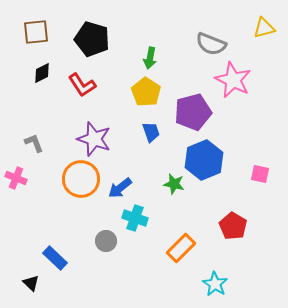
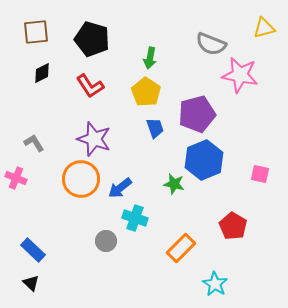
pink star: moved 7 px right, 5 px up; rotated 15 degrees counterclockwise
red L-shape: moved 8 px right, 1 px down
purple pentagon: moved 4 px right, 2 px down
blue trapezoid: moved 4 px right, 4 px up
gray L-shape: rotated 10 degrees counterclockwise
blue rectangle: moved 22 px left, 8 px up
